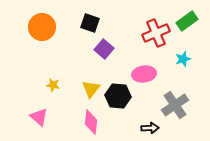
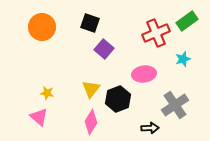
yellow star: moved 6 px left, 8 px down
black hexagon: moved 3 px down; rotated 25 degrees counterclockwise
pink diamond: rotated 25 degrees clockwise
